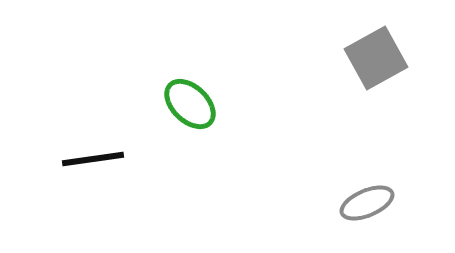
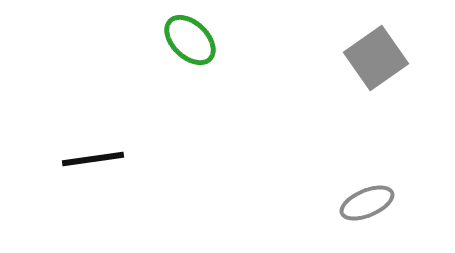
gray square: rotated 6 degrees counterclockwise
green ellipse: moved 64 px up
